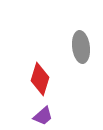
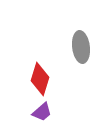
purple trapezoid: moved 1 px left, 4 px up
